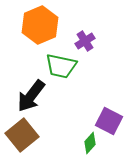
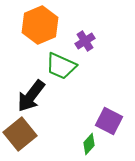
green trapezoid: rotated 12 degrees clockwise
brown square: moved 2 px left, 1 px up
green diamond: moved 1 px left, 1 px down
